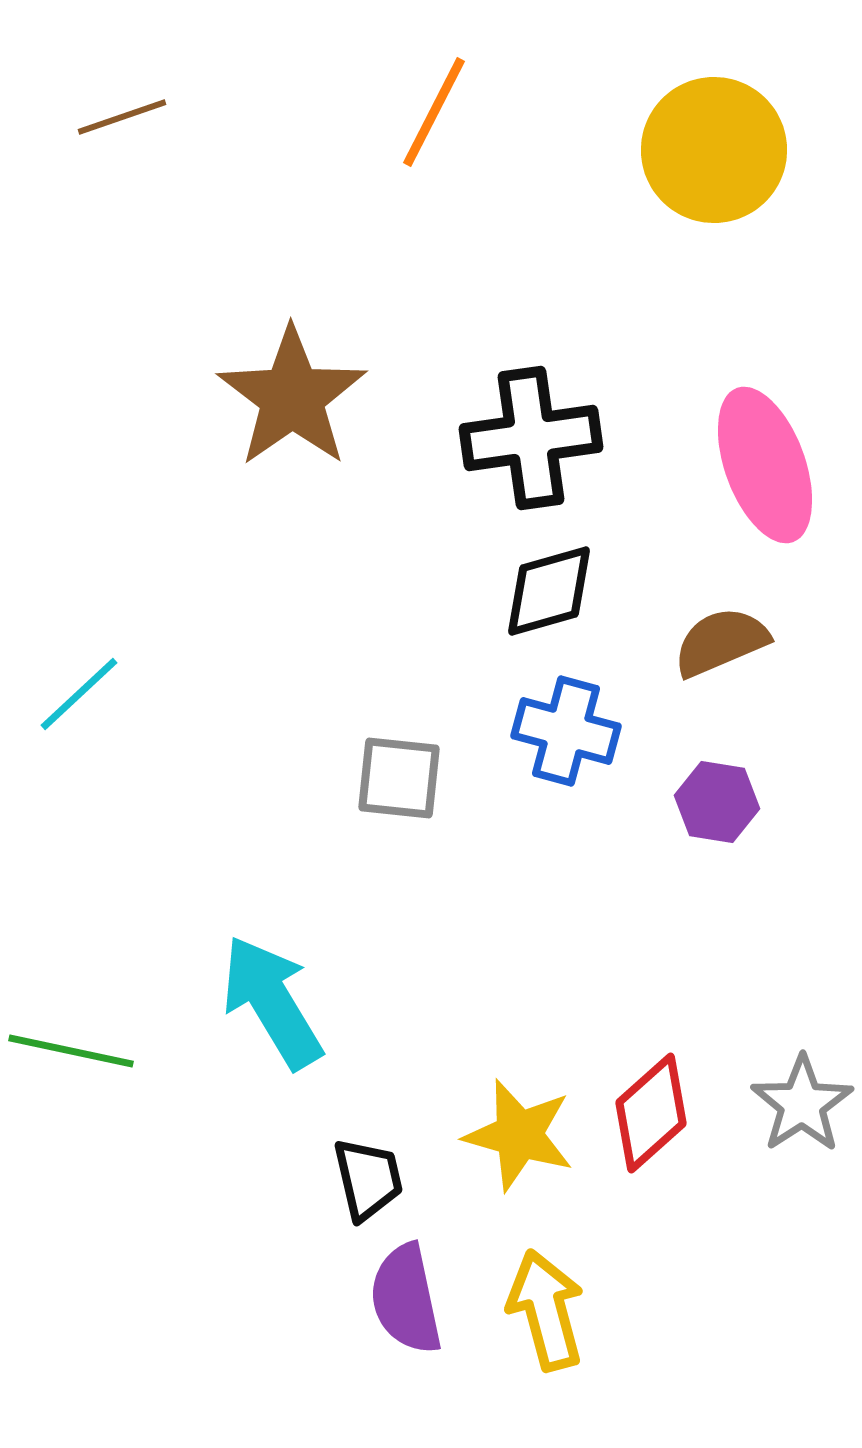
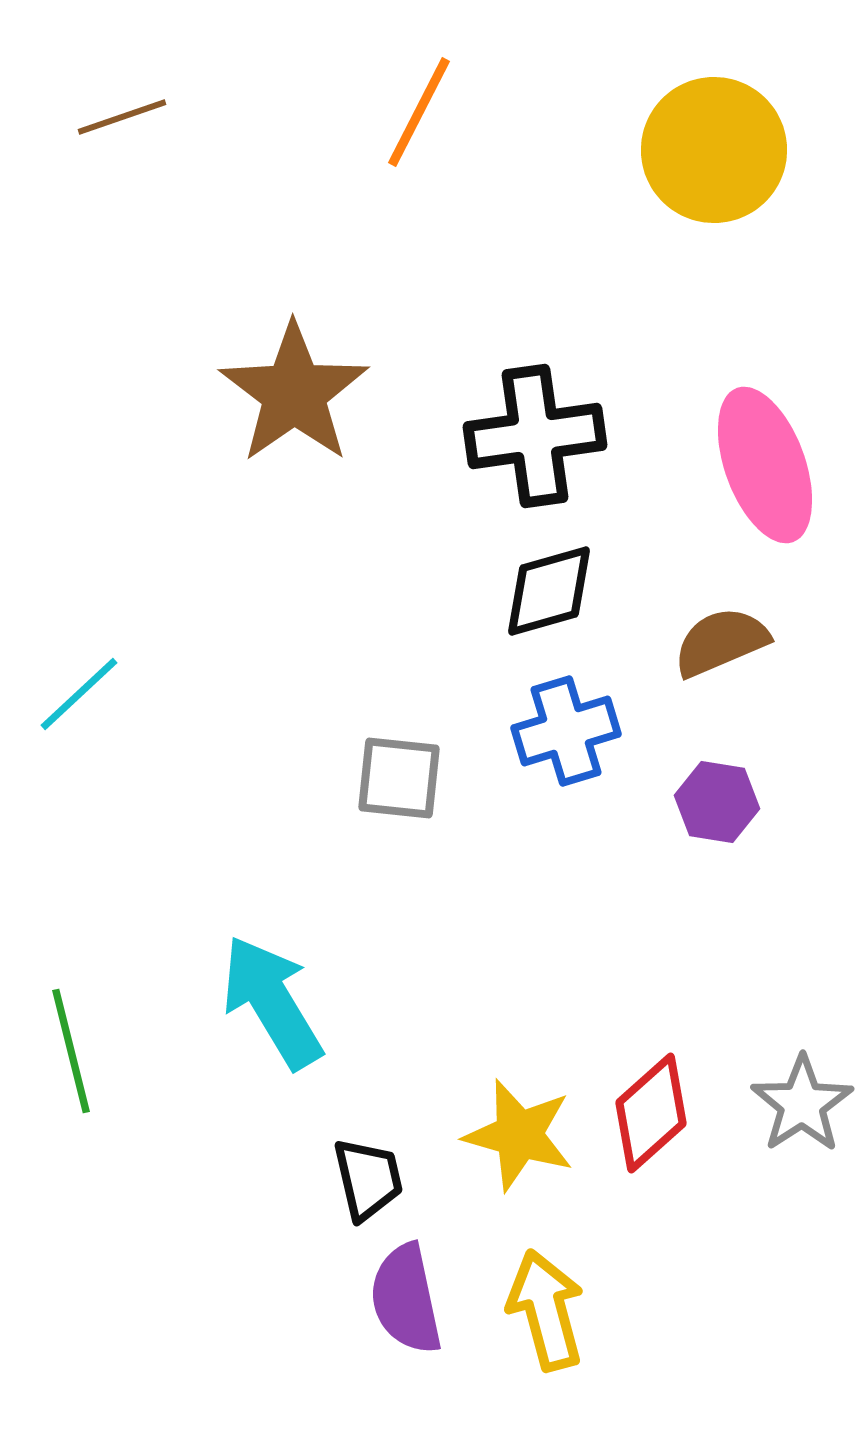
orange line: moved 15 px left
brown star: moved 2 px right, 4 px up
black cross: moved 4 px right, 2 px up
blue cross: rotated 32 degrees counterclockwise
green line: rotated 64 degrees clockwise
